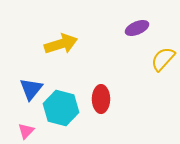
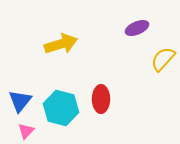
blue triangle: moved 11 px left, 12 px down
